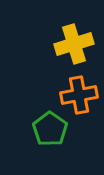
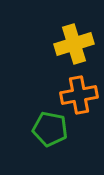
green pentagon: rotated 24 degrees counterclockwise
